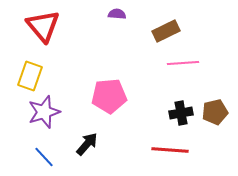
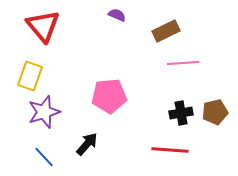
purple semicircle: moved 1 px down; rotated 18 degrees clockwise
